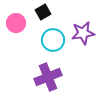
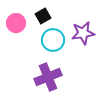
black square: moved 4 px down
